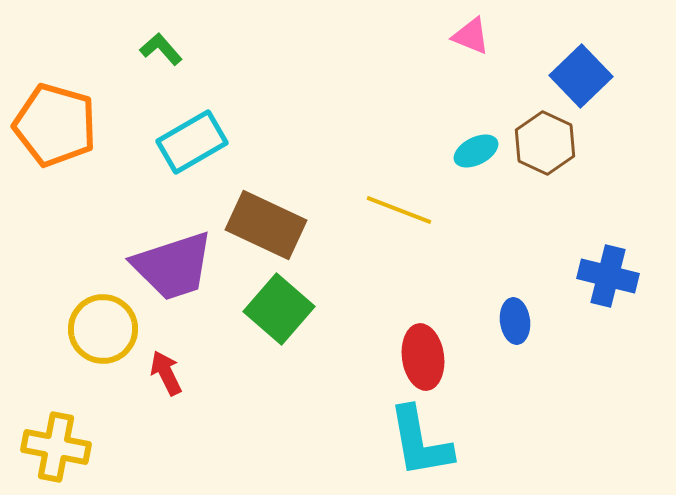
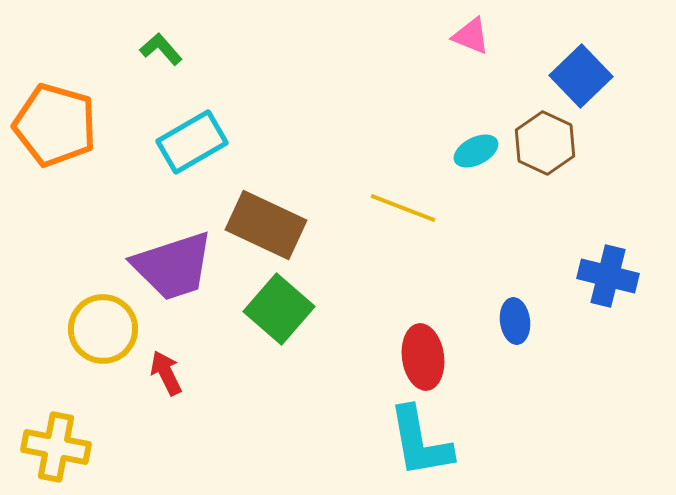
yellow line: moved 4 px right, 2 px up
